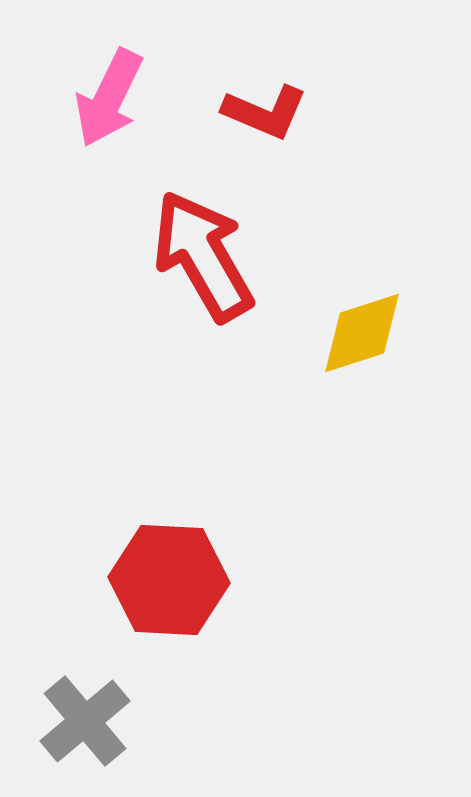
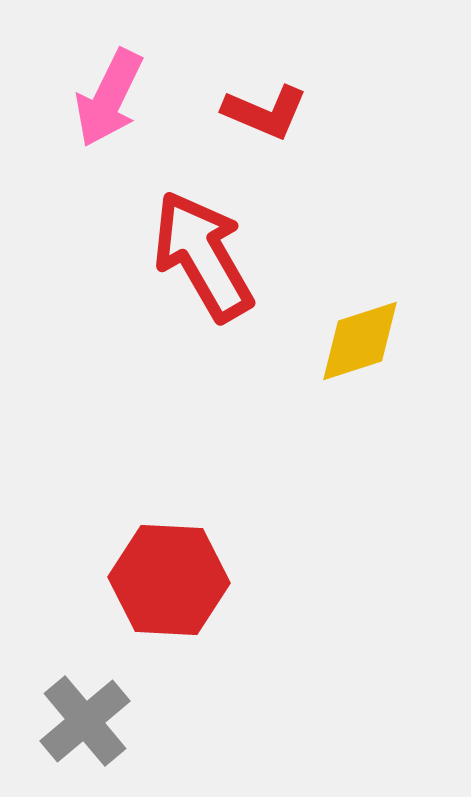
yellow diamond: moved 2 px left, 8 px down
